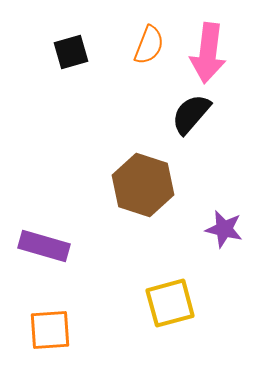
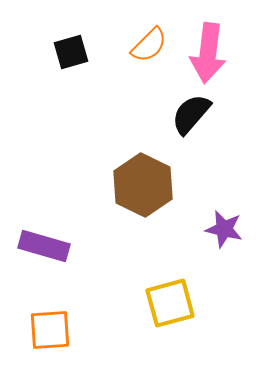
orange semicircle: rotated 24 degrees clockwise
brown hexagon: rotated 8 degrees clockwise
